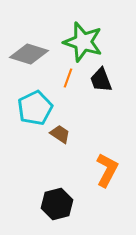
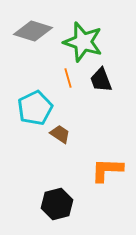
gray diamond: moved 4 px right, 23 px up
orange line: rotated 36 degrees counterclockwise
orange L-shape: rotated 116 degrees counterclockwise
